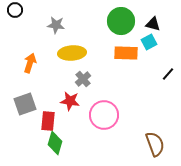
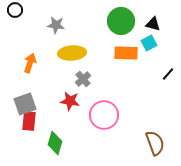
cyan square: moved 1 px down
red rectangle: moved 19 px left
brown semicircle: moved 1 px up
